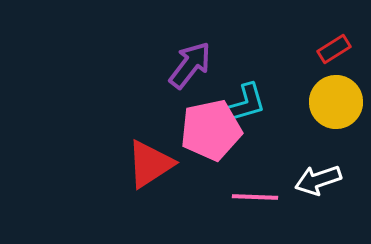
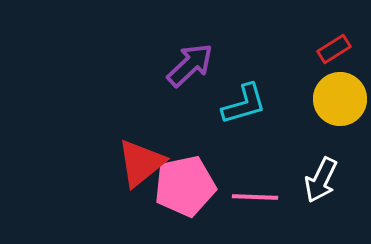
purple arrow: rotated 9 degrees clockwise
yellow circle: moved 4 px right, 3 px up
pink pentagon: moved 26 px left, 56 px down
red triangle: moved 9 px left, 1 px up; rotated 6 degrees counterclockwise
white arrow: moved 3 px right; rotated 45 degrees counterclockwise
